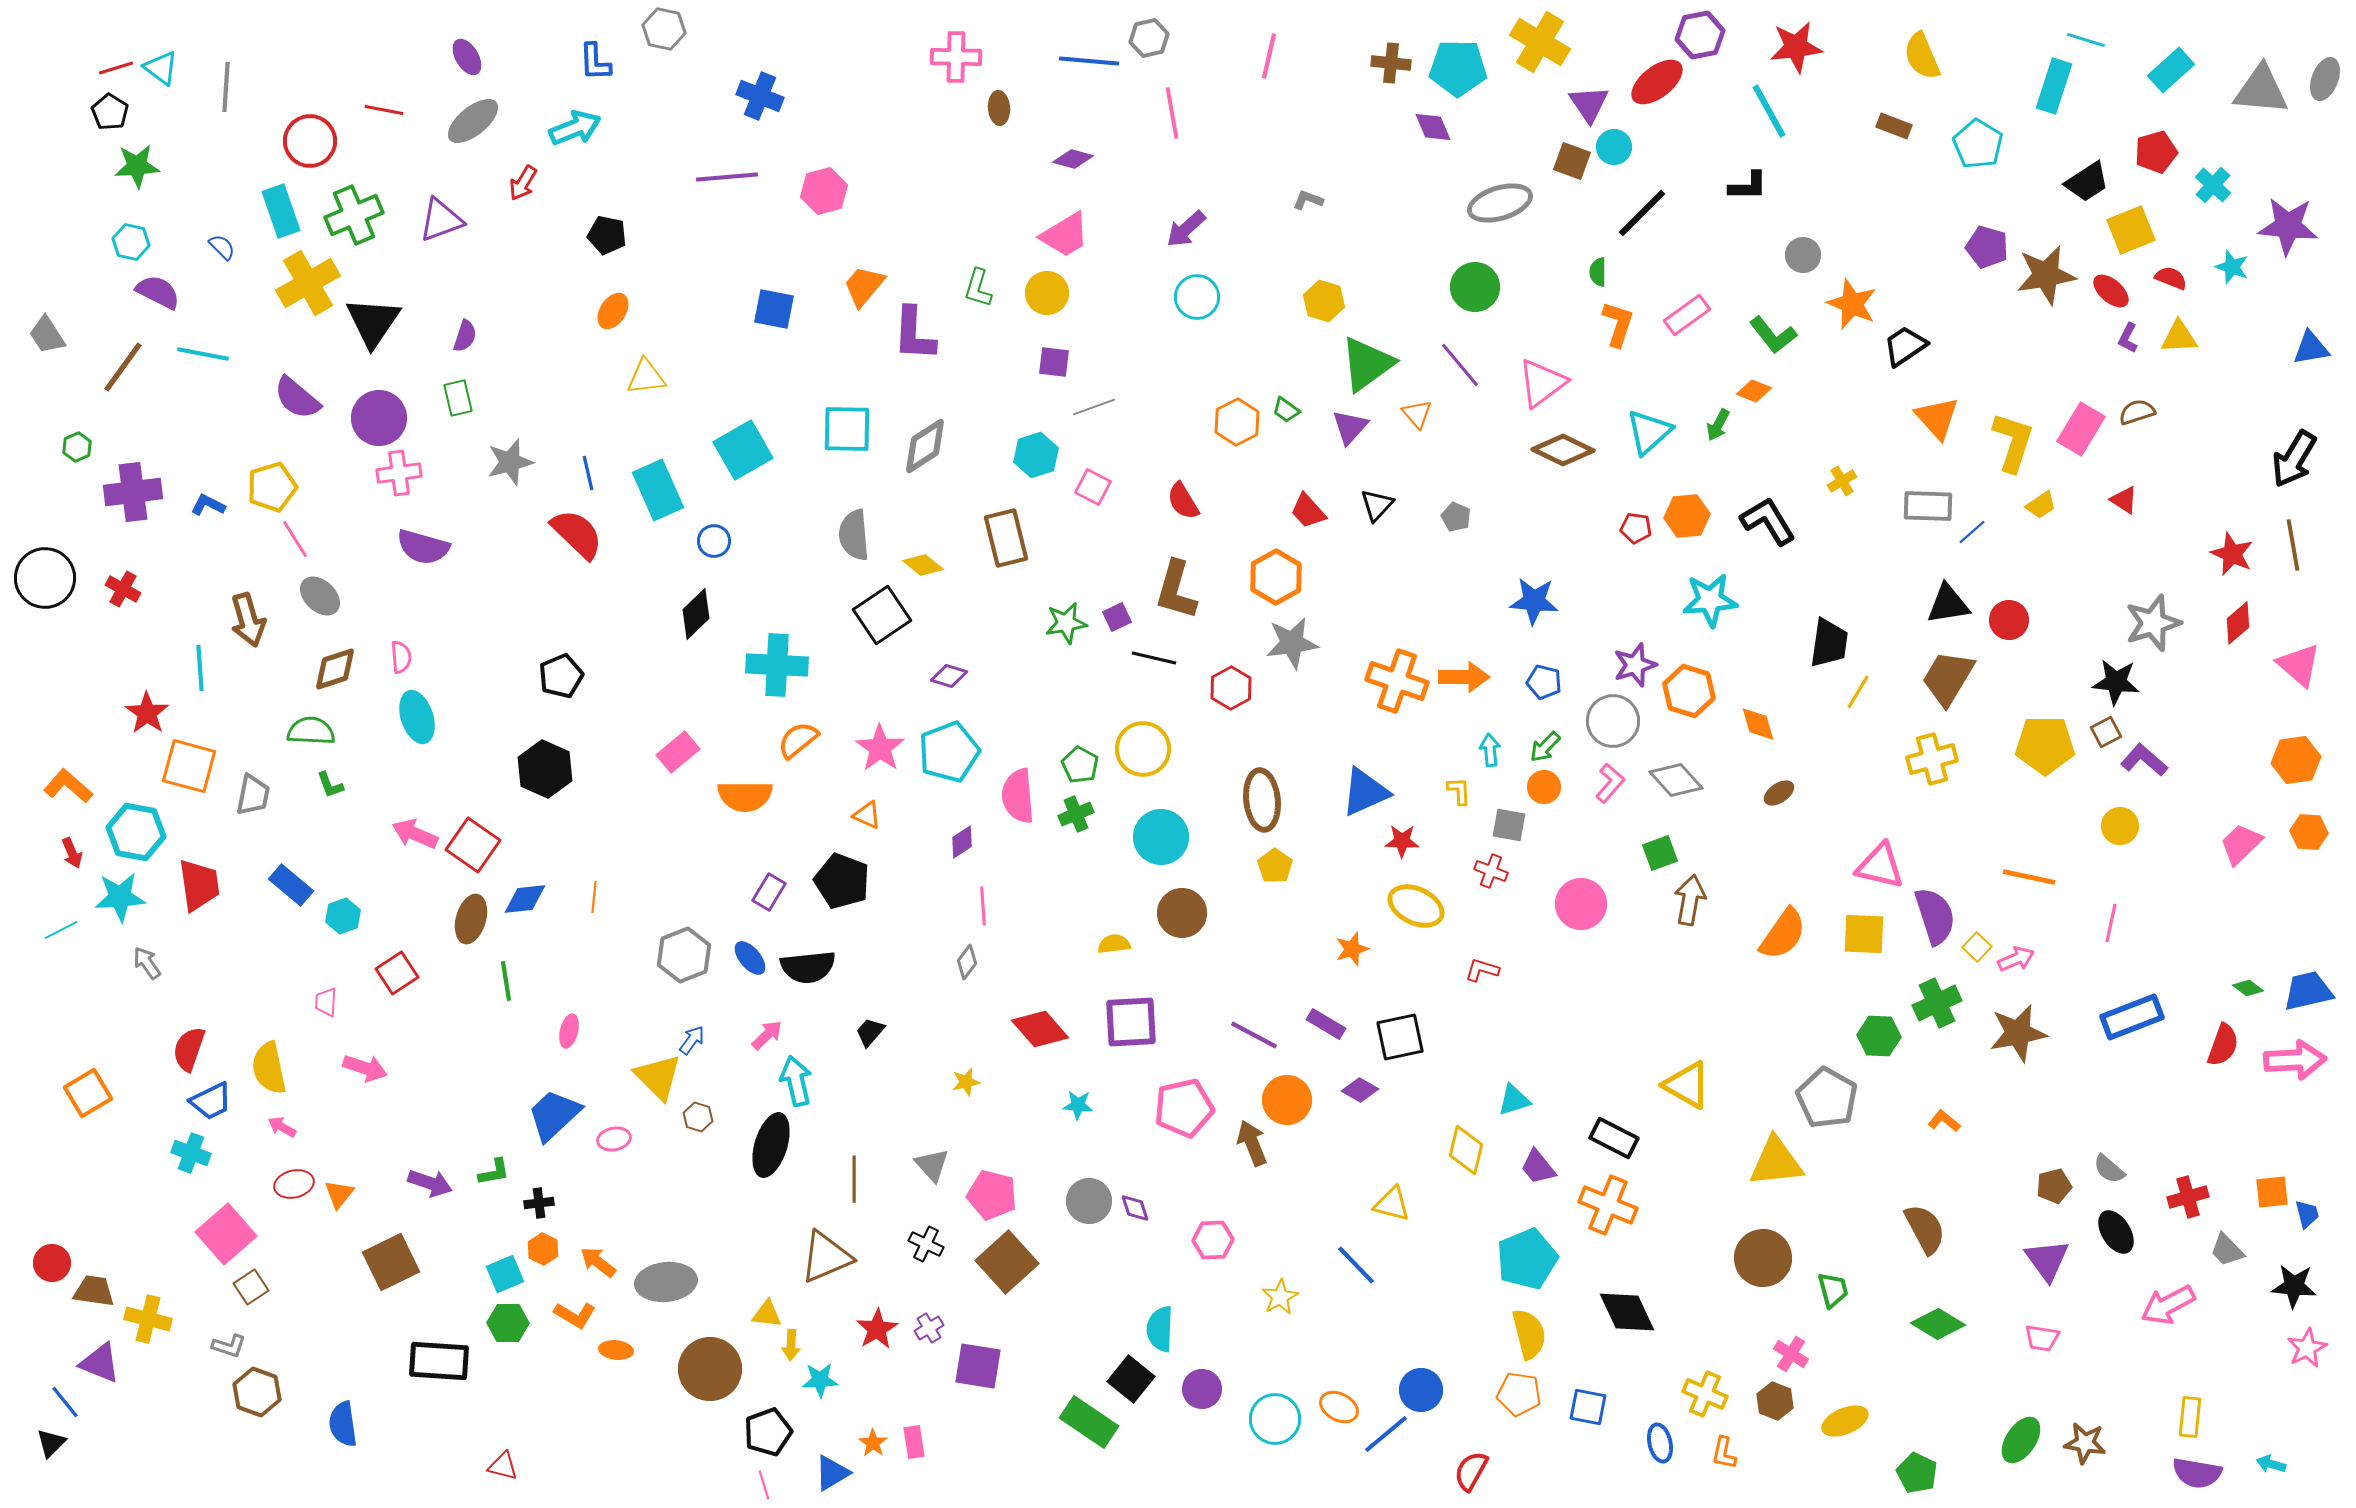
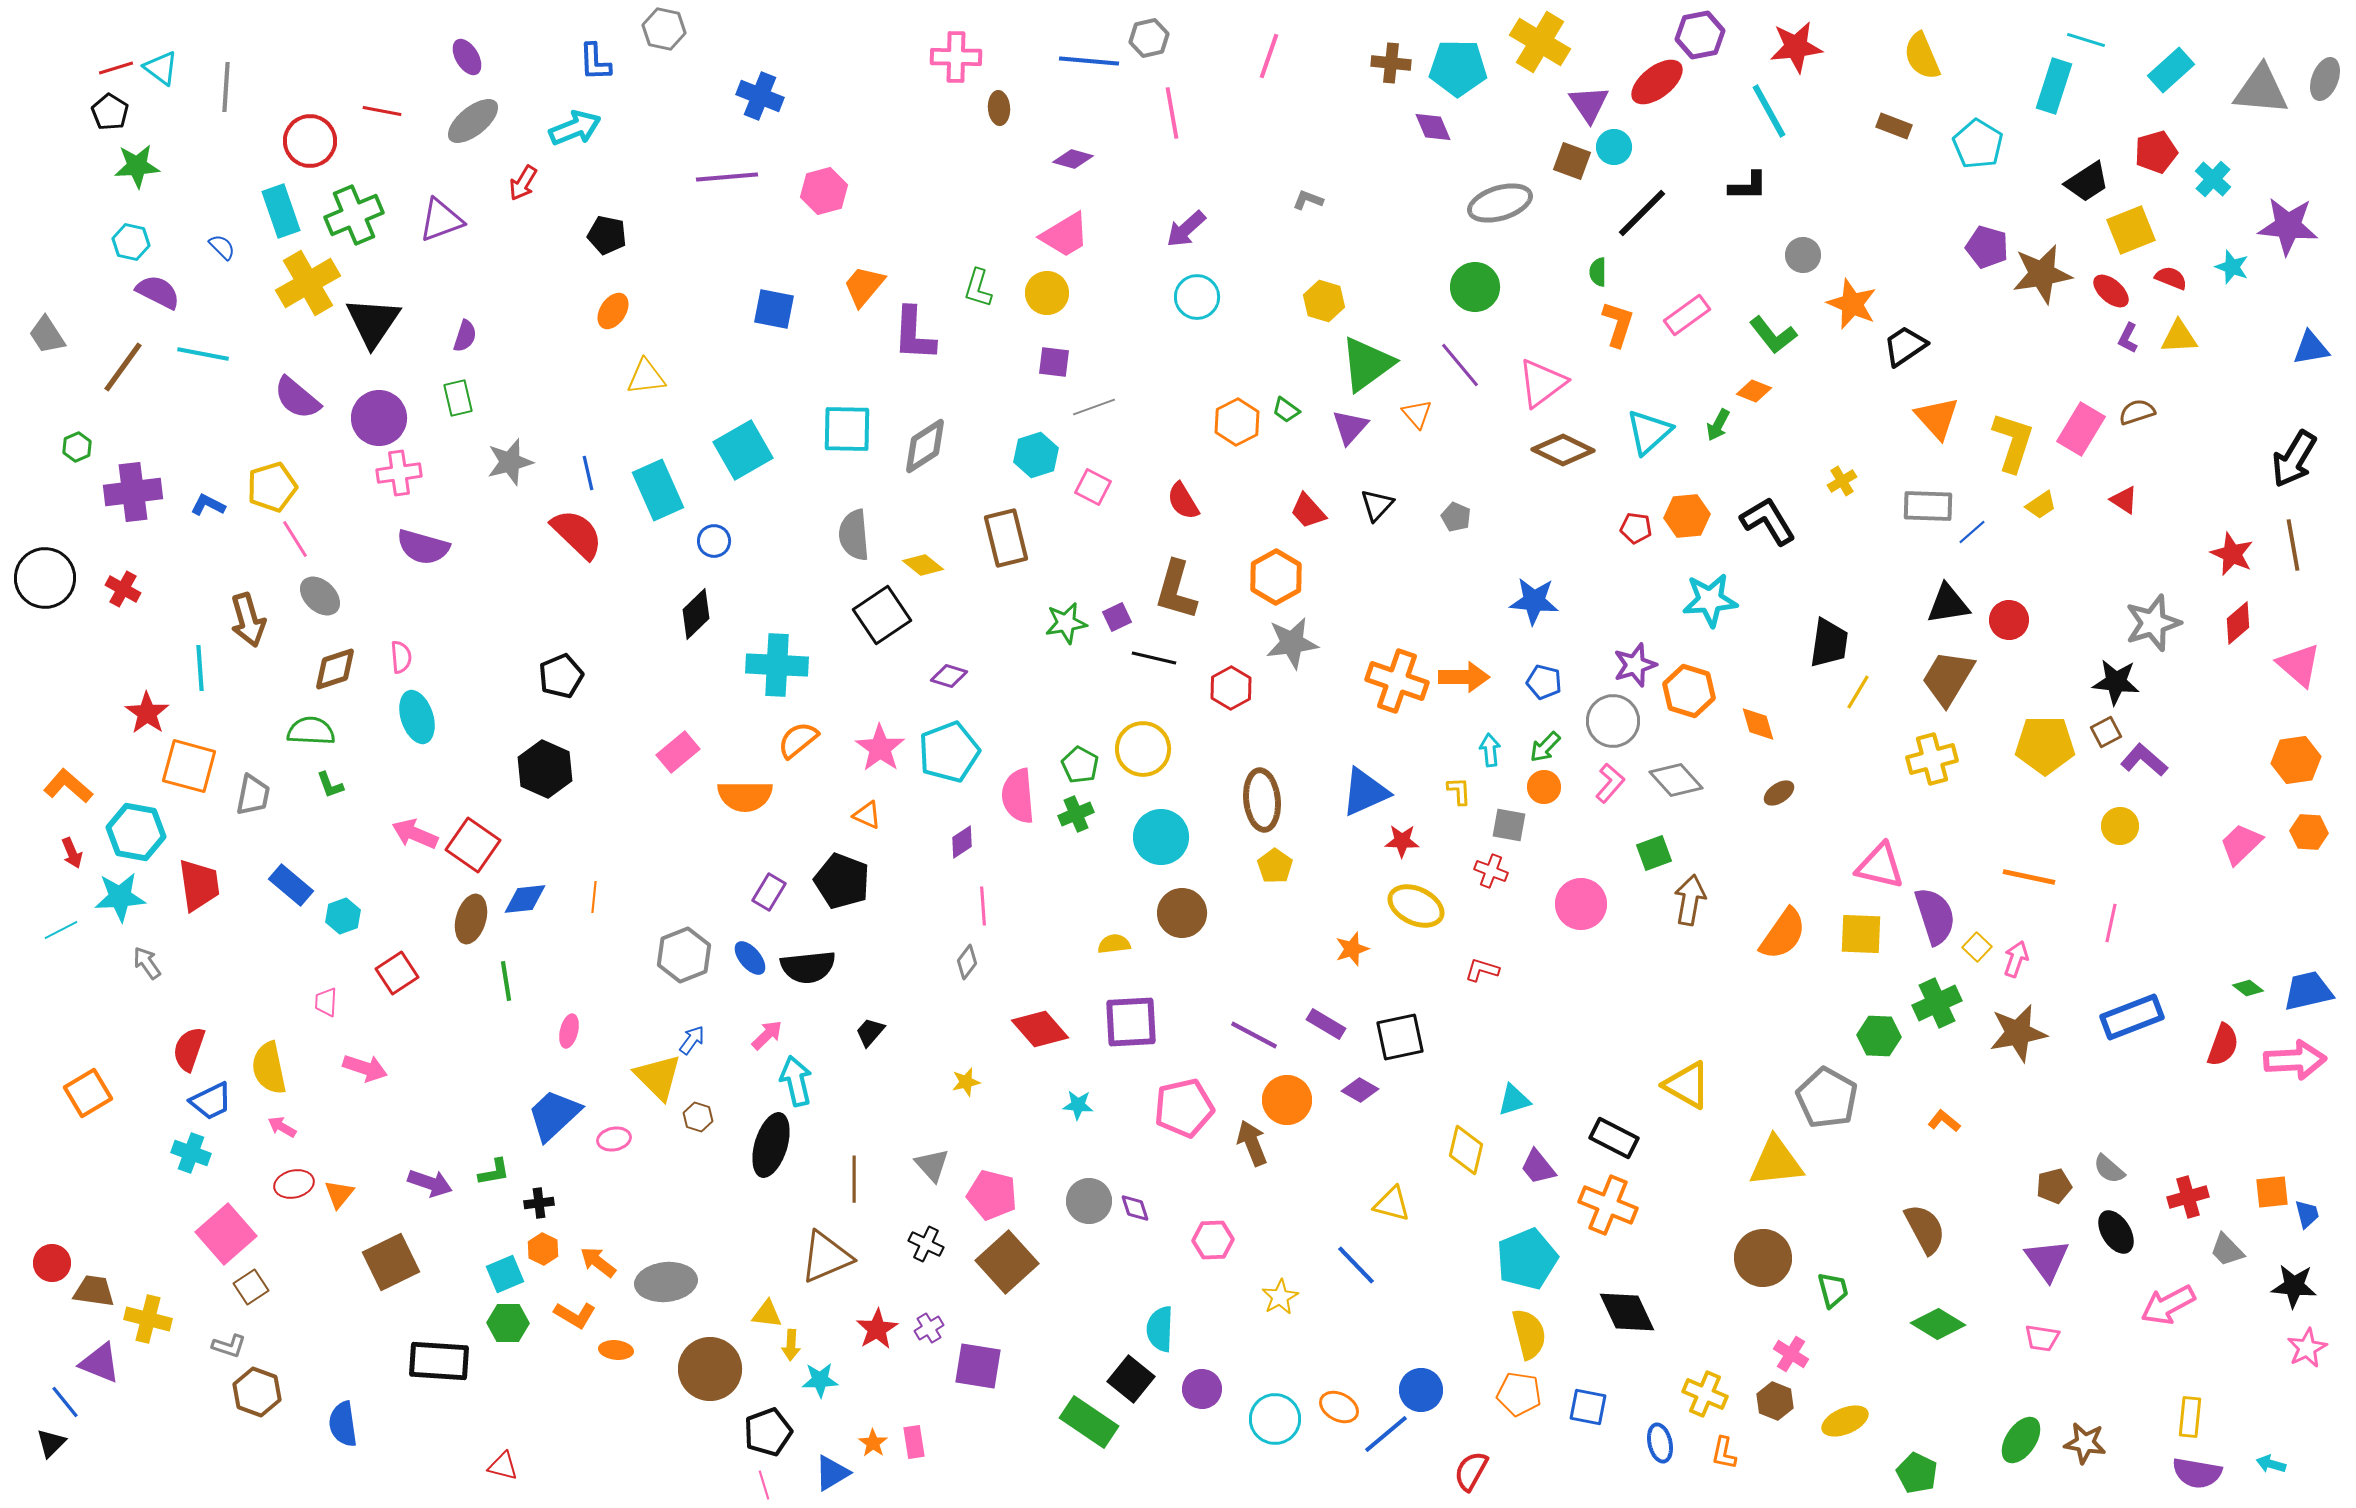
pink line at (1269, 56): rotated 6 degrees clockwise
red line at (384, 110): moved 2 px left, 1 px down
cyan cross at (2213, 185): moved 6 px up
brown star at (2046, 275): moved 4 px left, 1 px up
green square at (1660, 853): moved 6 px left
yellow square at (1864, 934): moved 3 px left
pink arrow at (2016, 959): rotated 48 degrees counterclockwise
